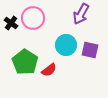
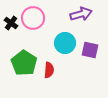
purple arrow: rotated 135 degrees counterclockwise
cyan circle: moved 1 px left, 2 px up
green pentagon: moved 1 px left, 1 px down
red semicircle: rotated 49 degrees counterclockwise
